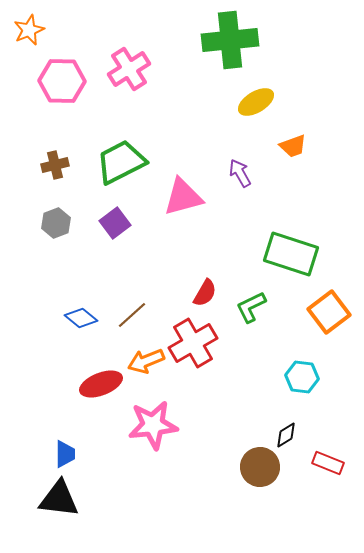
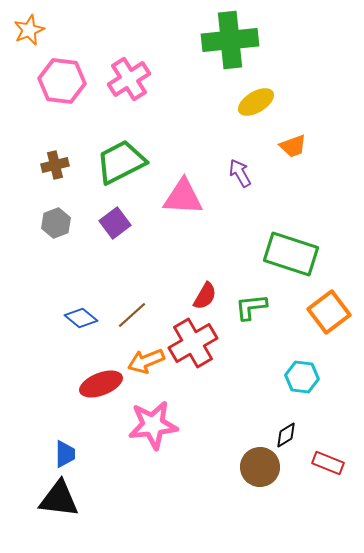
pink cross: moved 10 px down
pink hexagon: rotated 6 degrees clockwise
pink triangle: rotated 18 degrees clockwise
red semicircle: moved 3 px down
green L-shape: rotated 20 degrees clockwise
